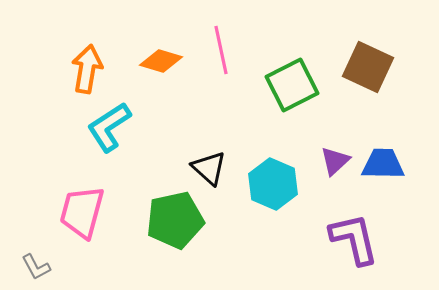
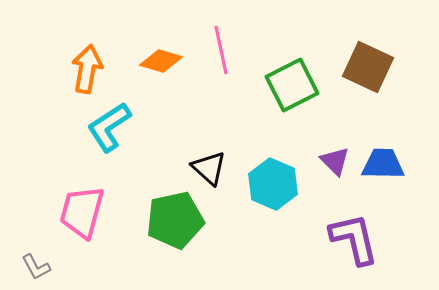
purple triangle: rotated 32 degrees counterclockwise
